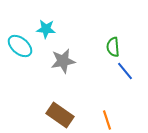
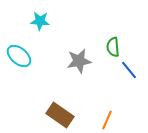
cyan star: moved 6 px left, 8 px up
cyan ellipse: moved 1 px left, 10 px down
gray star: moved 16 px right
blue line: moved 4 px right, 1 px up
orange line: rotated 42 degrees clockwise
